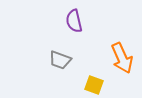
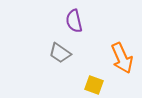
gray trapezoid: moved 7 px up; rotated 15 degrees clockwise
